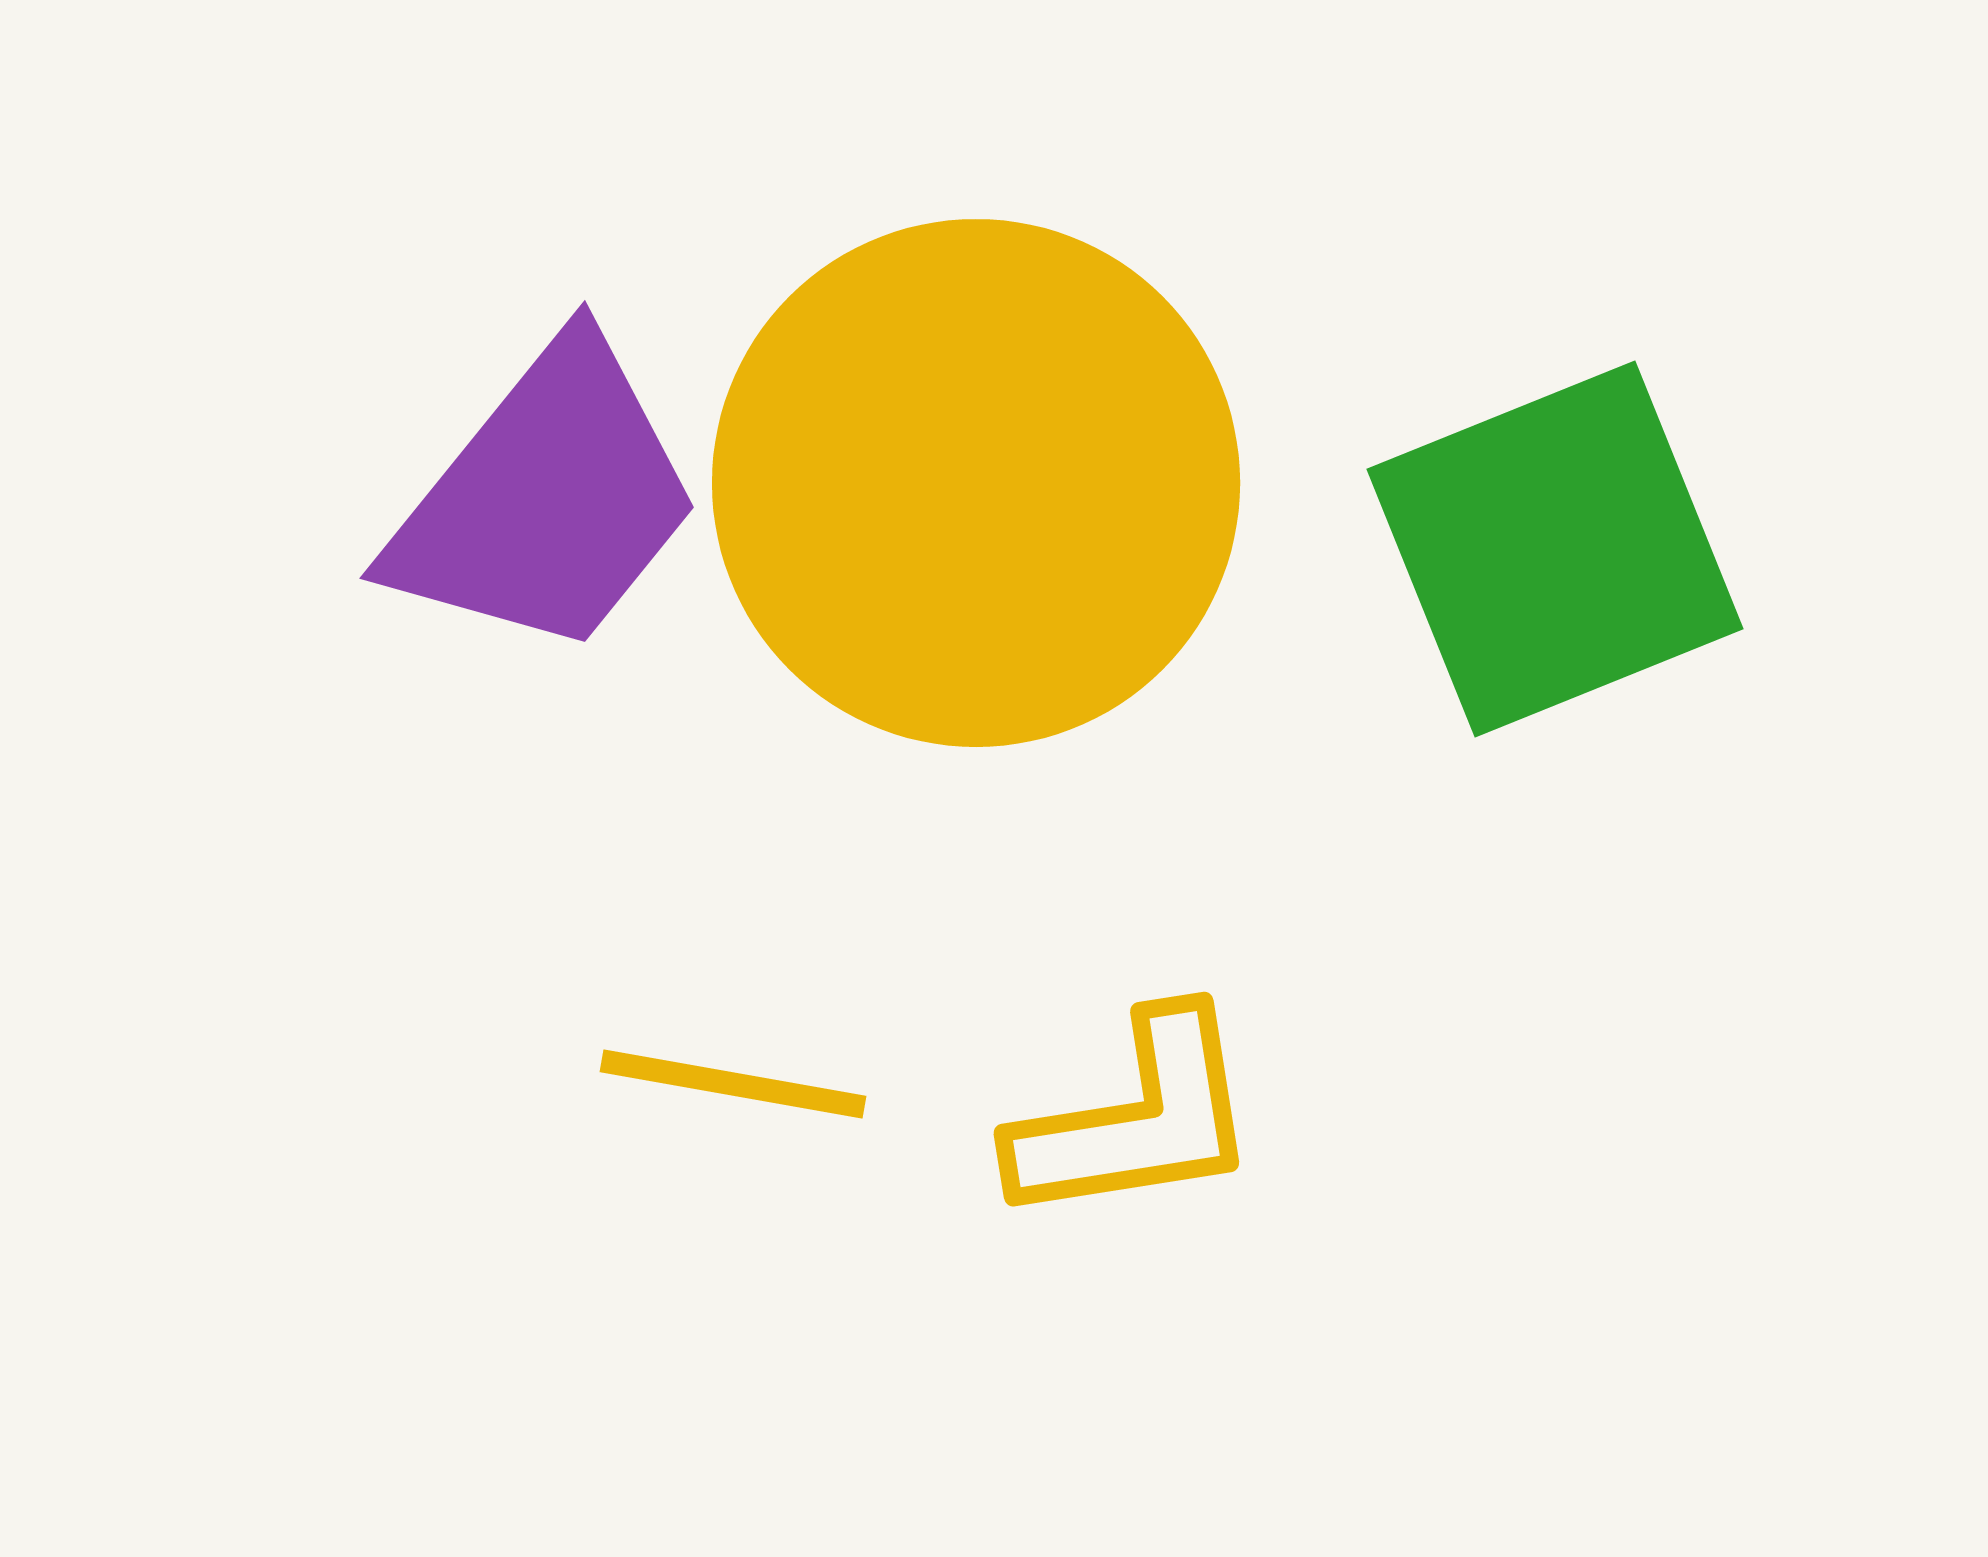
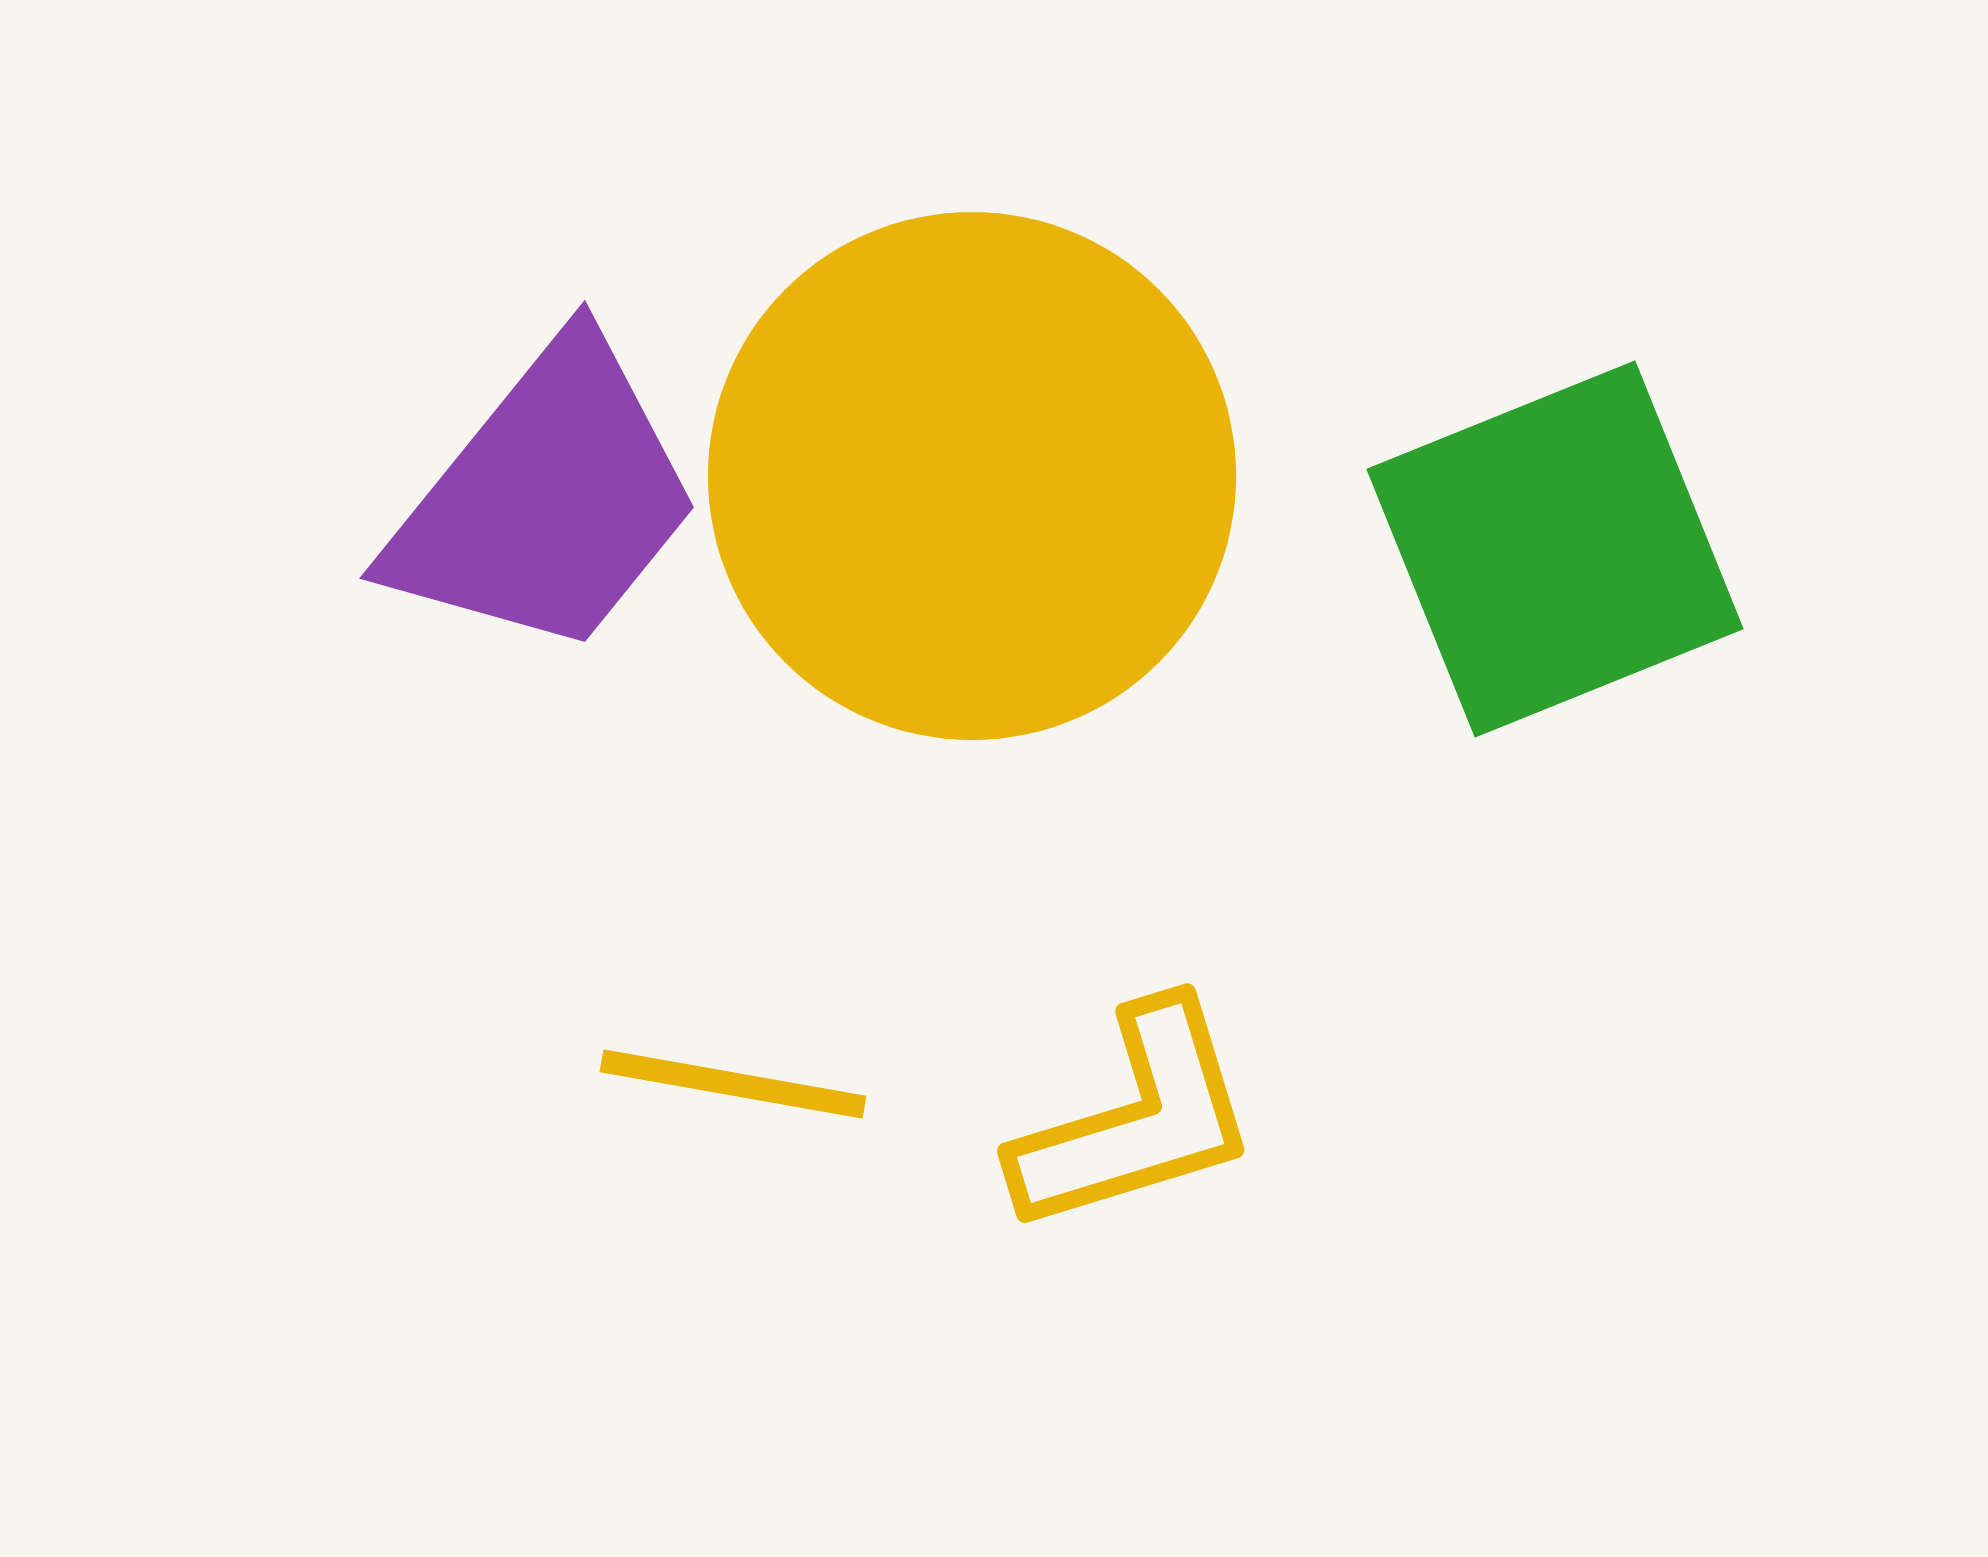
yellow circle: moved 4 px left, 7 px up
yellow L-shape: rotated 8 degrees counterclockwise
